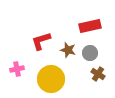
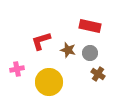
red rectangle: rotated 25 degrees clockwise
yellow circle: moved 2 px left, 3 px down
